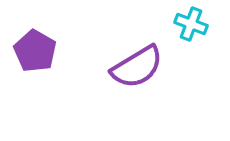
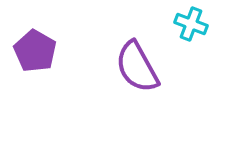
purple semicircle: rotated 92 degrees clockwise
